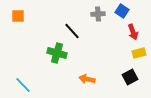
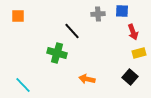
blue square: rotated 32 degrees counterclockwise
black square: rotated 21 degrees counterclockwise
